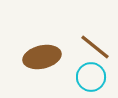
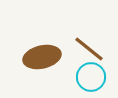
brown line: moved 6 px left, 2 px down
